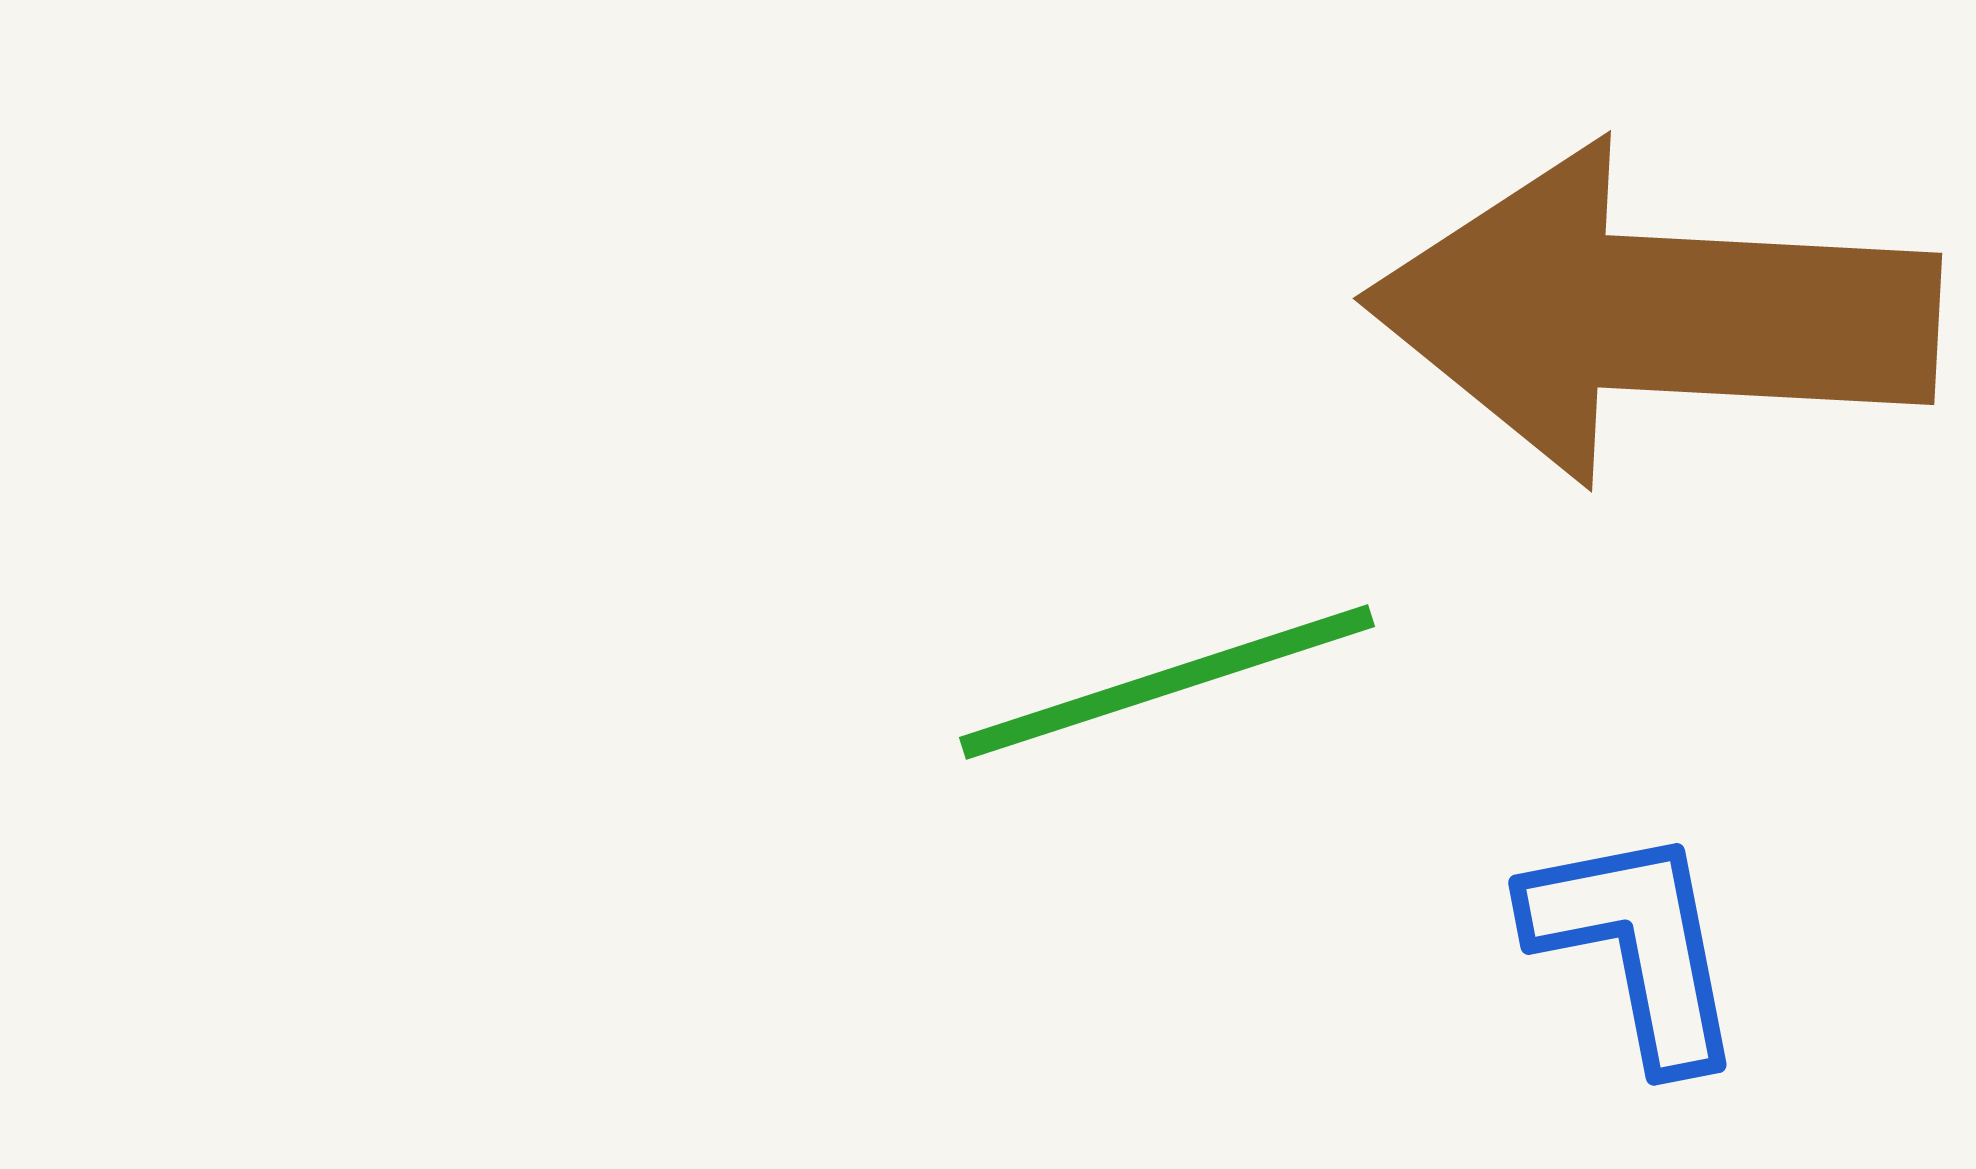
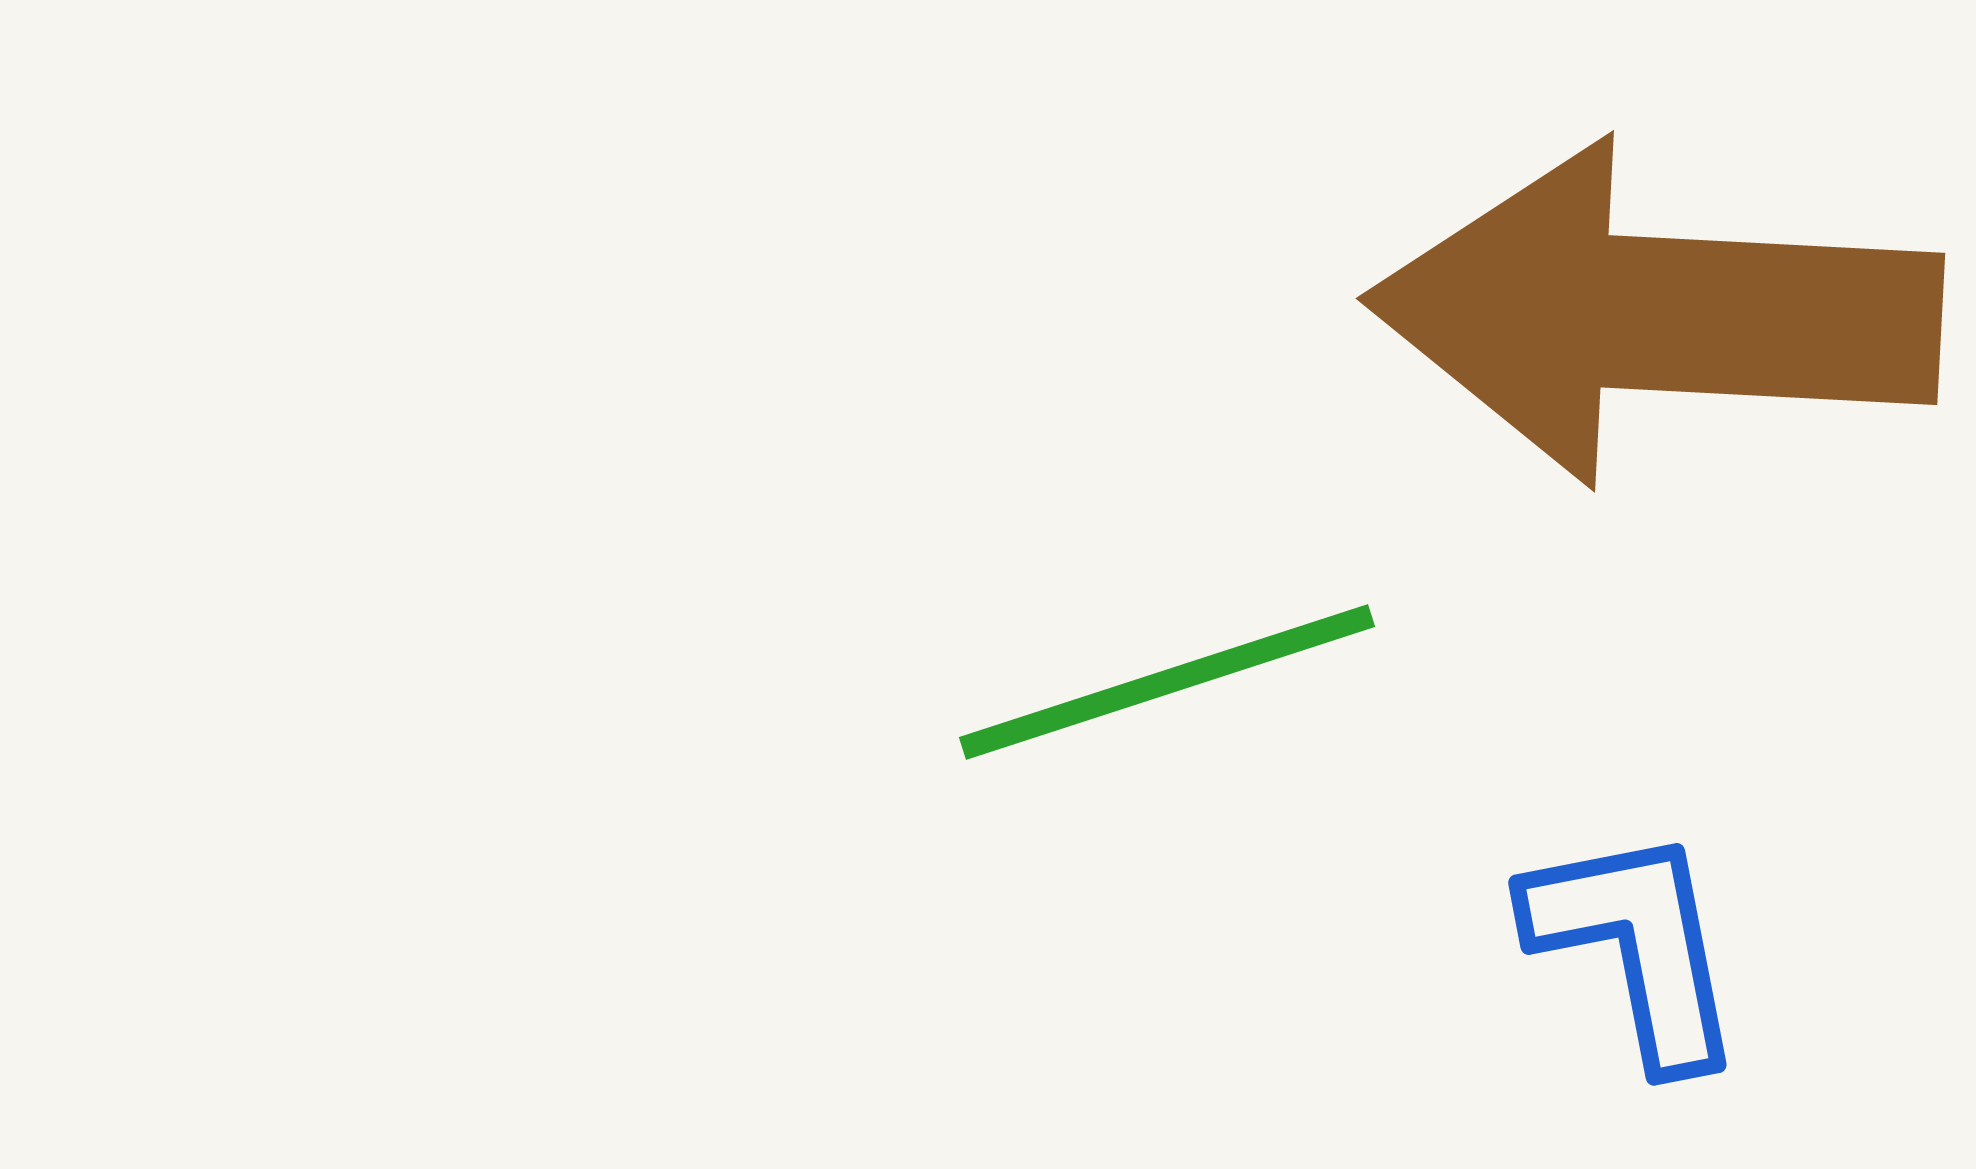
brown arrow: moved 3 px right
